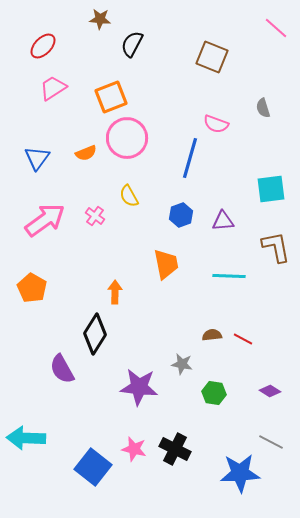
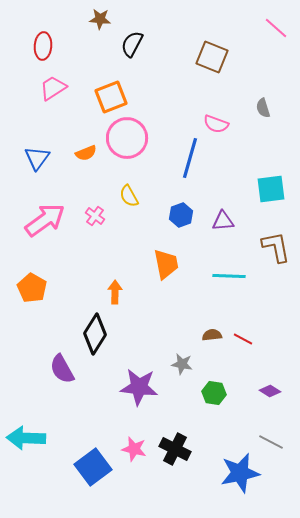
red ellipse: rotated 40 degrees counterclockwise
blue square: rotated 15 degrees clockwise
blue star: rotated 9 degrees counterclockwise
